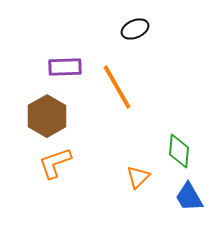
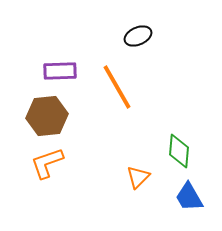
black ellipse: moved 3 px right, 7 px down
purple rectangle: moved 5 px left, 4 px down
brown hexagon: rotated 24 degrees clockwise
orange L-shape: moved 8 px left
